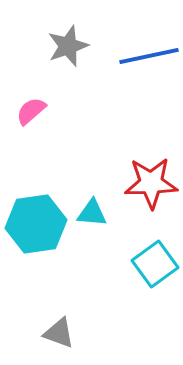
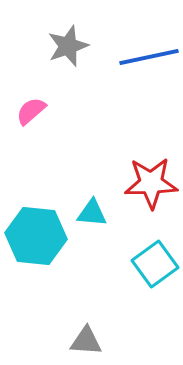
blue line: moved 1 px down
cyan hexagon: moved 12 px down; rotated 14 degrees clockwise
gray triangle: moved 27 px right, 8 px down; rotated 16 degrees counterclockwise
